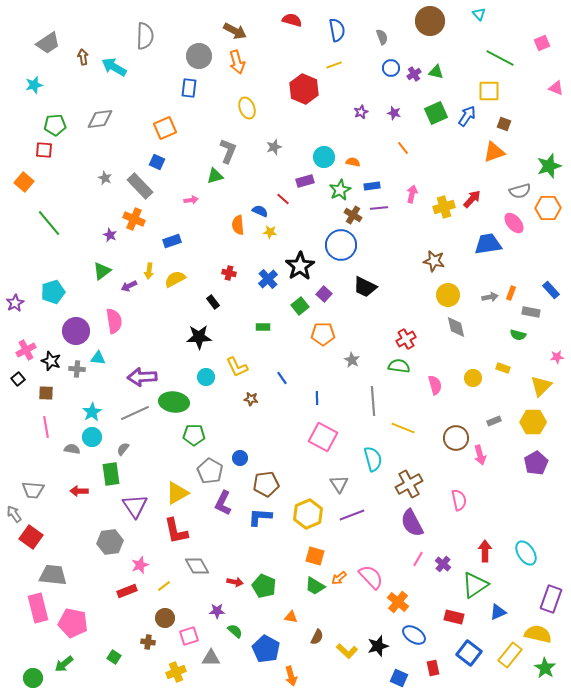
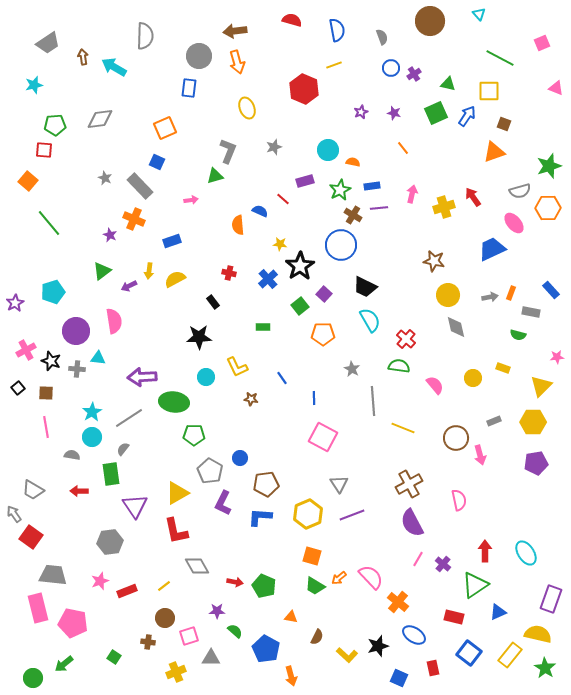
brown arrow at (235, 31): rotated 145 degrees clockwise
green triangle at (436, 72): moved 12 px right, 12 px down
cyan circle at (324, 157): moved 4 px right, 7 px up
orange square at (24, 182): moved 4 px right, 1 px up
red arrow at (472, 199): moved 1 px right, 2 px up; rotated 78 degrees counterclockwise
yellow star at (270, 232): moved 10 px right, 12 px down
blue trapezoid at (488, 244): moved 4 px right, 5 px down; rotated 16 degrees counterclockwise
red cross at (406, 339): rotated 18 degrees counterclockwise
gray star at (352, 360): moved 9 px down
black square at (18, 379): moved 9 px down
pink semicircle at (435, 385): rotated 24 degrees counterclockwise
blue line at (317, 398): moved 3 px left
gray line at (135, 413): moved 6 px left, 5 px down; rotated 8 degrees counterclockwise
gray semicircle at (72, 449): moved 6 px down
cyan semicircle at (373, 459): moved 3 px left, 139 px up; rotated 15 degrees counterclockwise
purple pentagon at (536, 463): rotated 20 degrees clockwise
gray trapezoid at (33, 490): rotated 25 degrees clockwise
orange square at (315, 556): moved 3 px left
pink star at (140, 565): moved 40 px left, 16 px down
yellow L-shape at (347, 651): moved 4 px down
